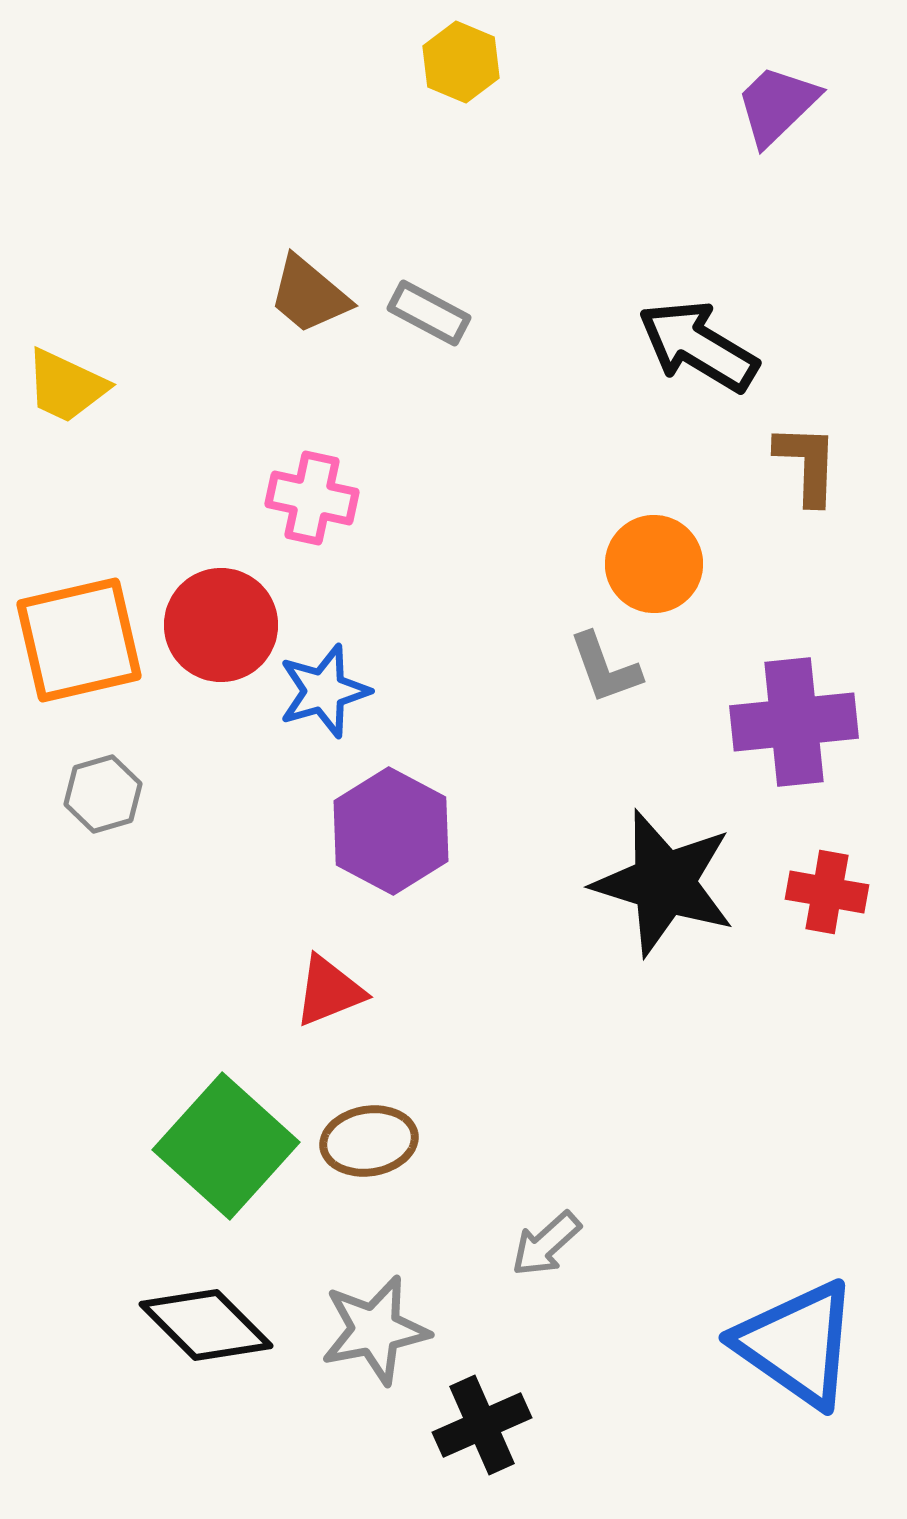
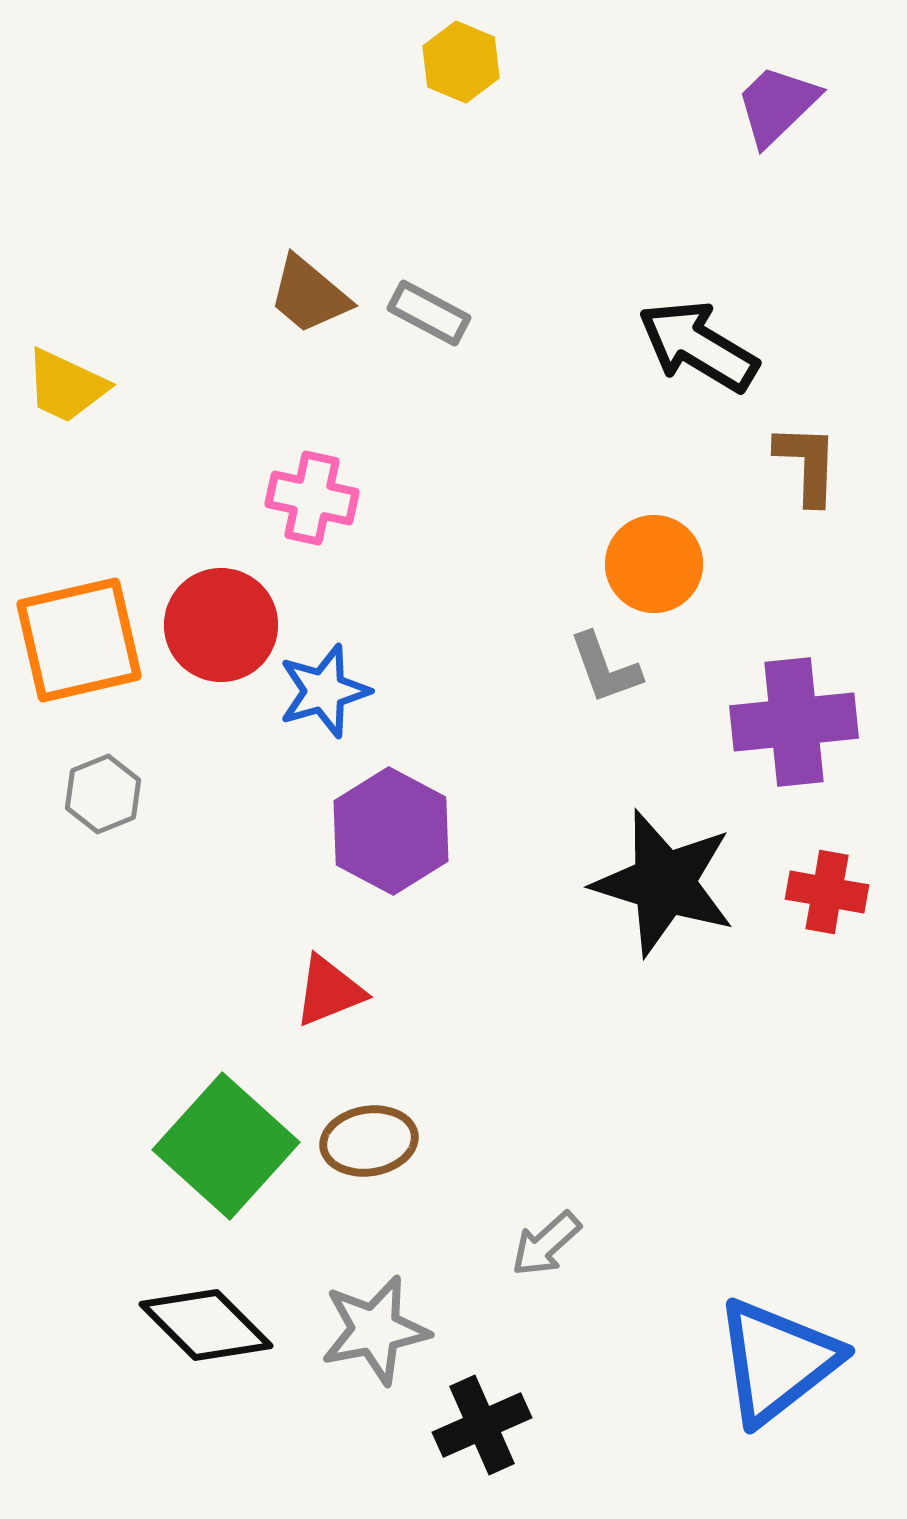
gray hexagon: rotated 6 degrees counterclockwise
blue triangle: moved 20 px left, 17 px down; rotated 47 degrees clockwise
